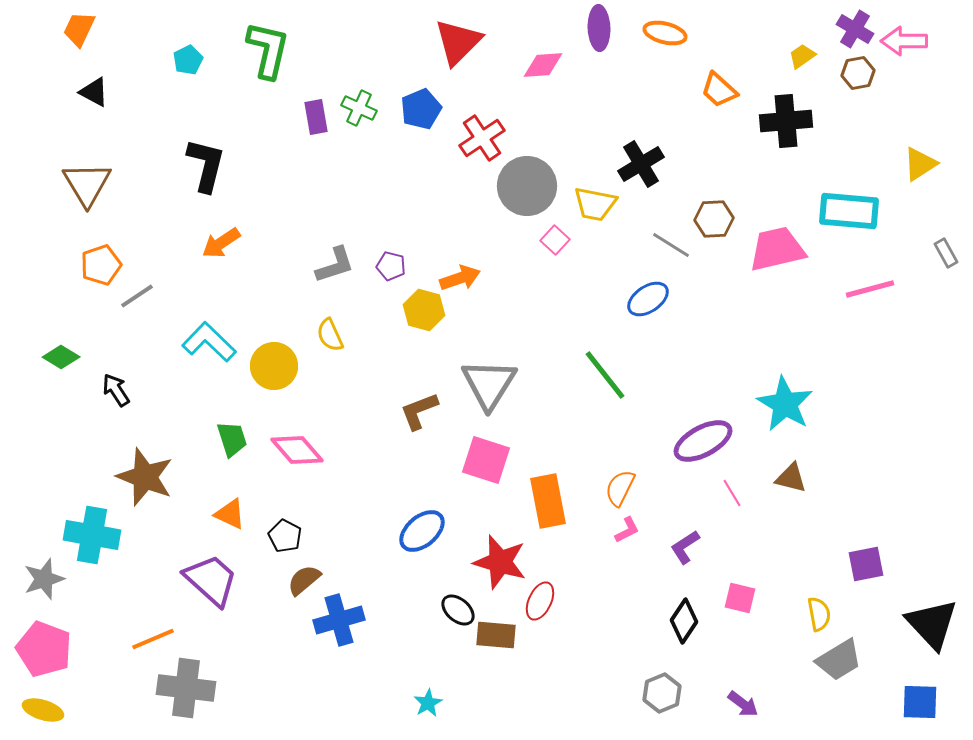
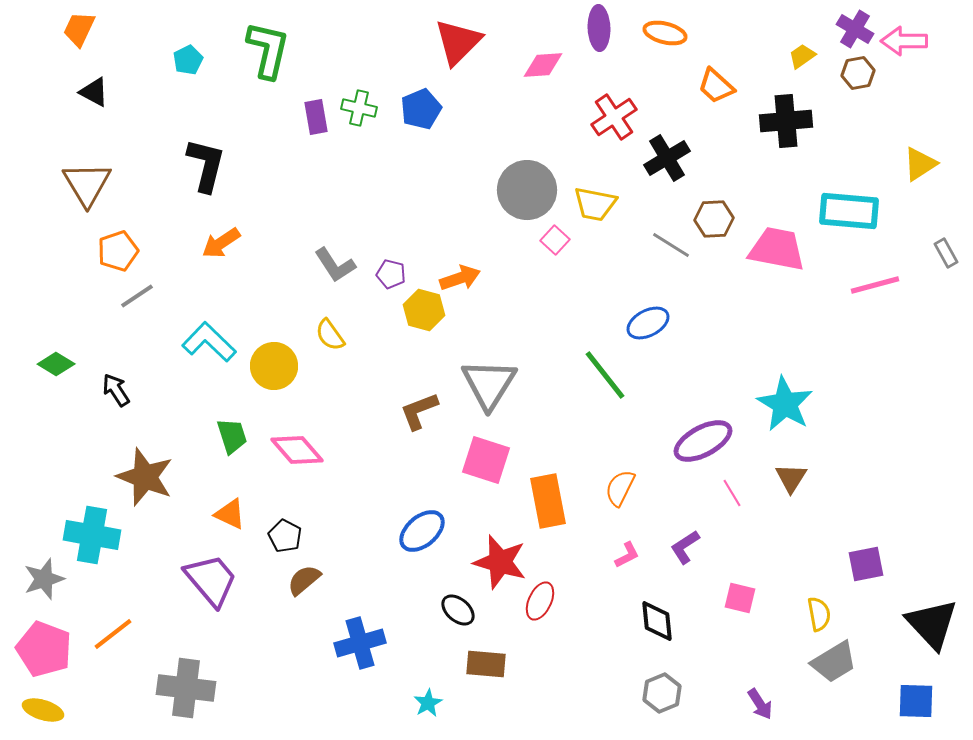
orange trapezoid at (719, 90): moved 3 px left, 4 px up
green cross at (359, 108): rotated 12 degrees counterclockwise
red cross at (482, 138): moved 132 px right, 21 px up
black cross at (641, 164): moved 26 px right, 6 px up
gray circle at (527, 186): moved 4 px down
pink trapezoid at (777, 249): rotated 24 degrees clockwise
orange pentagon at (101, 265): moved 17 px right, 14 px up
gray L-shape at (335, 265): rotated 75 degrees clockwise
purple pentagon at (391, 266): moved 8 px down
pink line at (870, 289): moved 5 px right, 4 px up
blue ellipse at (648, 299): moved 24 px down; rotated 6 degrees clockwise
yellow semicircle at (330, 335): rotated 12 degrees counterclockwise
green diamond at (61, 357): moved 5 px left, 7 px down
green trapezoid at (232, 439): moved 3 px up
brown triangle at (791, 478): rotated 48 degrees clockwise
pink L-shape at (627, 530): moved 25 px down
purple trapezoid at (211, 580): rotated 8 degrees clockwise
blue cross at (339, 620): moved 21 px right, 23 px down
black diamond at (684, 621): moved 27 px left; rotated 39 degrees counterclockwise
brown rectangle at (496, 635): moved 10 px left, 29 px down
orange line at (153, 639): moved 40 px left, 5 px up; rotated 15 degrees counterclockwise
gray trapezoid at (839, 660): moved 5 px left, 2 px down
blue square at (920, 702): moved 4 px left, 1 px up
purple arrow at (743, 704): moved 17 px right; rotated 20 degrees clockwise
